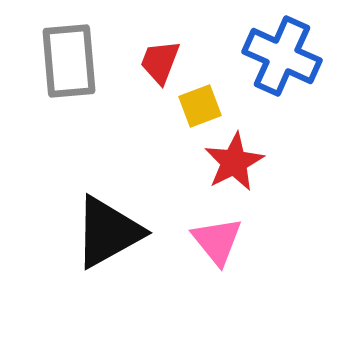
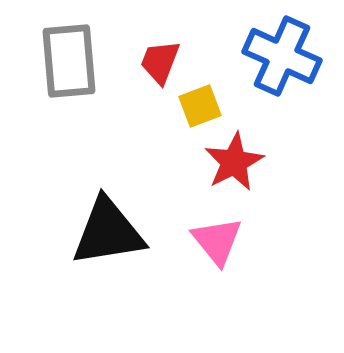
black triangle: rotated 20 degrees clockwise
